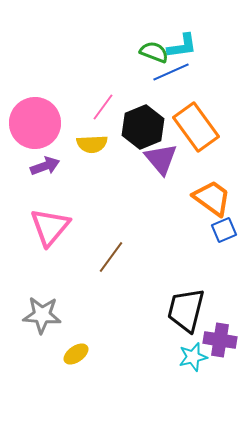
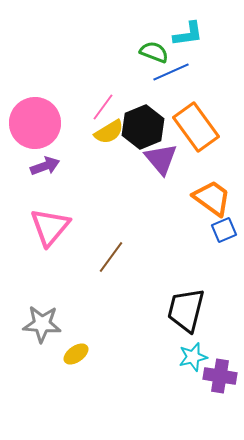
cyan L-shape: moved 6 px right, 12 px up
yellow semicircle: moved 17 px right, 12 px up; rotated 28 degrees counterclockwise
gray star: moved 9 px down
purple cross: moved 36 px down
